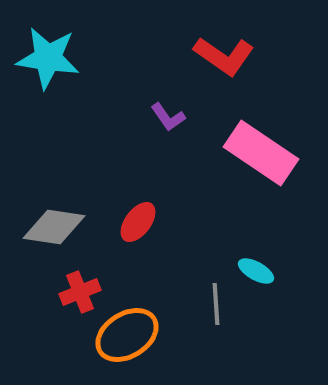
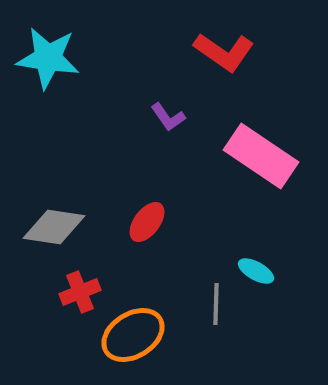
red L-shape: moved 4 px up
pink rectangle: moved 3 px down
red ellipse: moved 9 px right
gray line: rotated 6 degrees clockwise
orange ellipse: moved 6 px right
